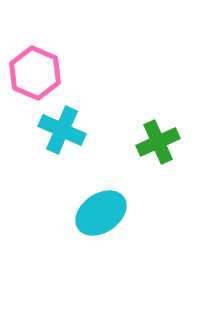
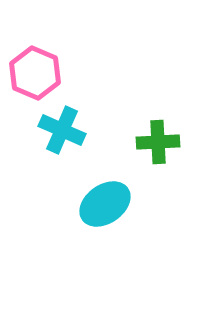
green cross: rotated 21 degrees clockwise
cyan ellipse: moved 4 px right, 9 px up
